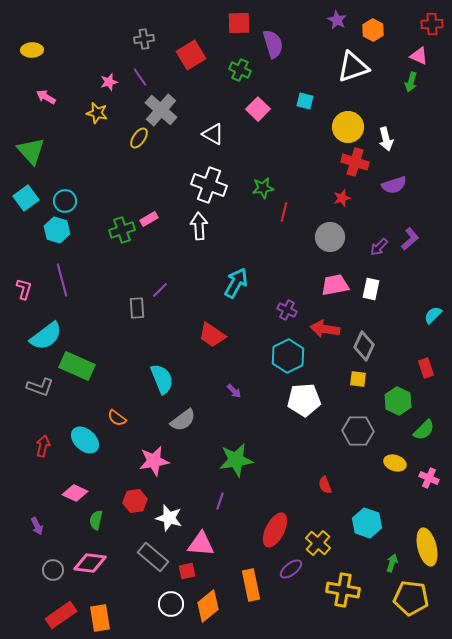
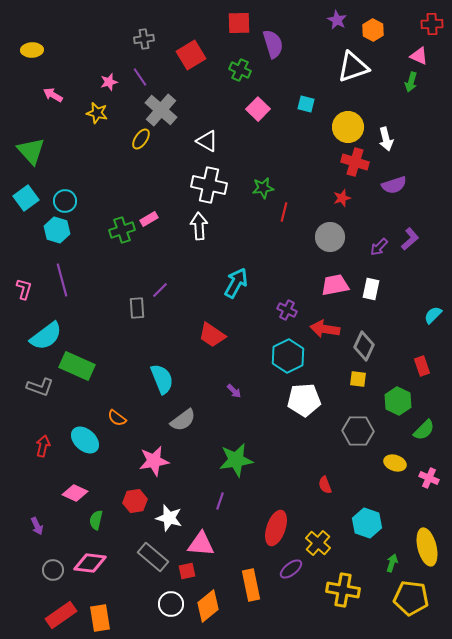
pink arrow at (46, 97): moved 7 px right, 2 px up
cyan square at (305, 101): moved 1 px right, 3 px down
white triangle at (213, 134): moved 6 px left, 7 px down
yellow ellipse at (139, 138): moved 2 px right, 1 px down
white cross at (209, 185): rotated 8 degrees counterclockwise
red rectangle at (426, 368): moved 4 px left, 2 px up
red ellipse at (275, 530): moved 1 px right, 2 px up; rotated 8 degrees counterclockwise
